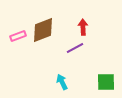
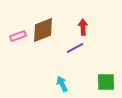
cyan arrow: moved 2 px down
